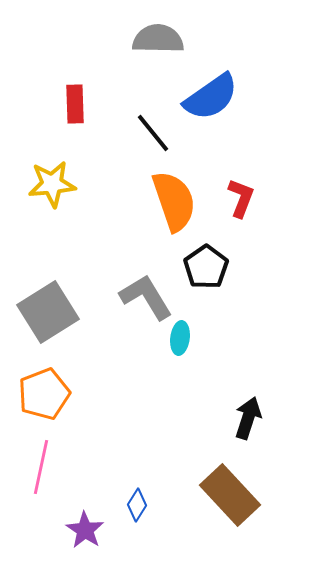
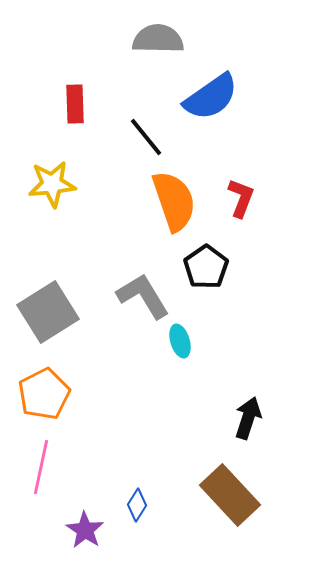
black line: moved 7 px left, 4 px down
gray L-shape: moved 3 px left, 1 px up
cyan ellipse: moved 3 px down; rotated 24 degrees counterclockwise
orange pentagon: rotated 6 degrees counterclockwise
